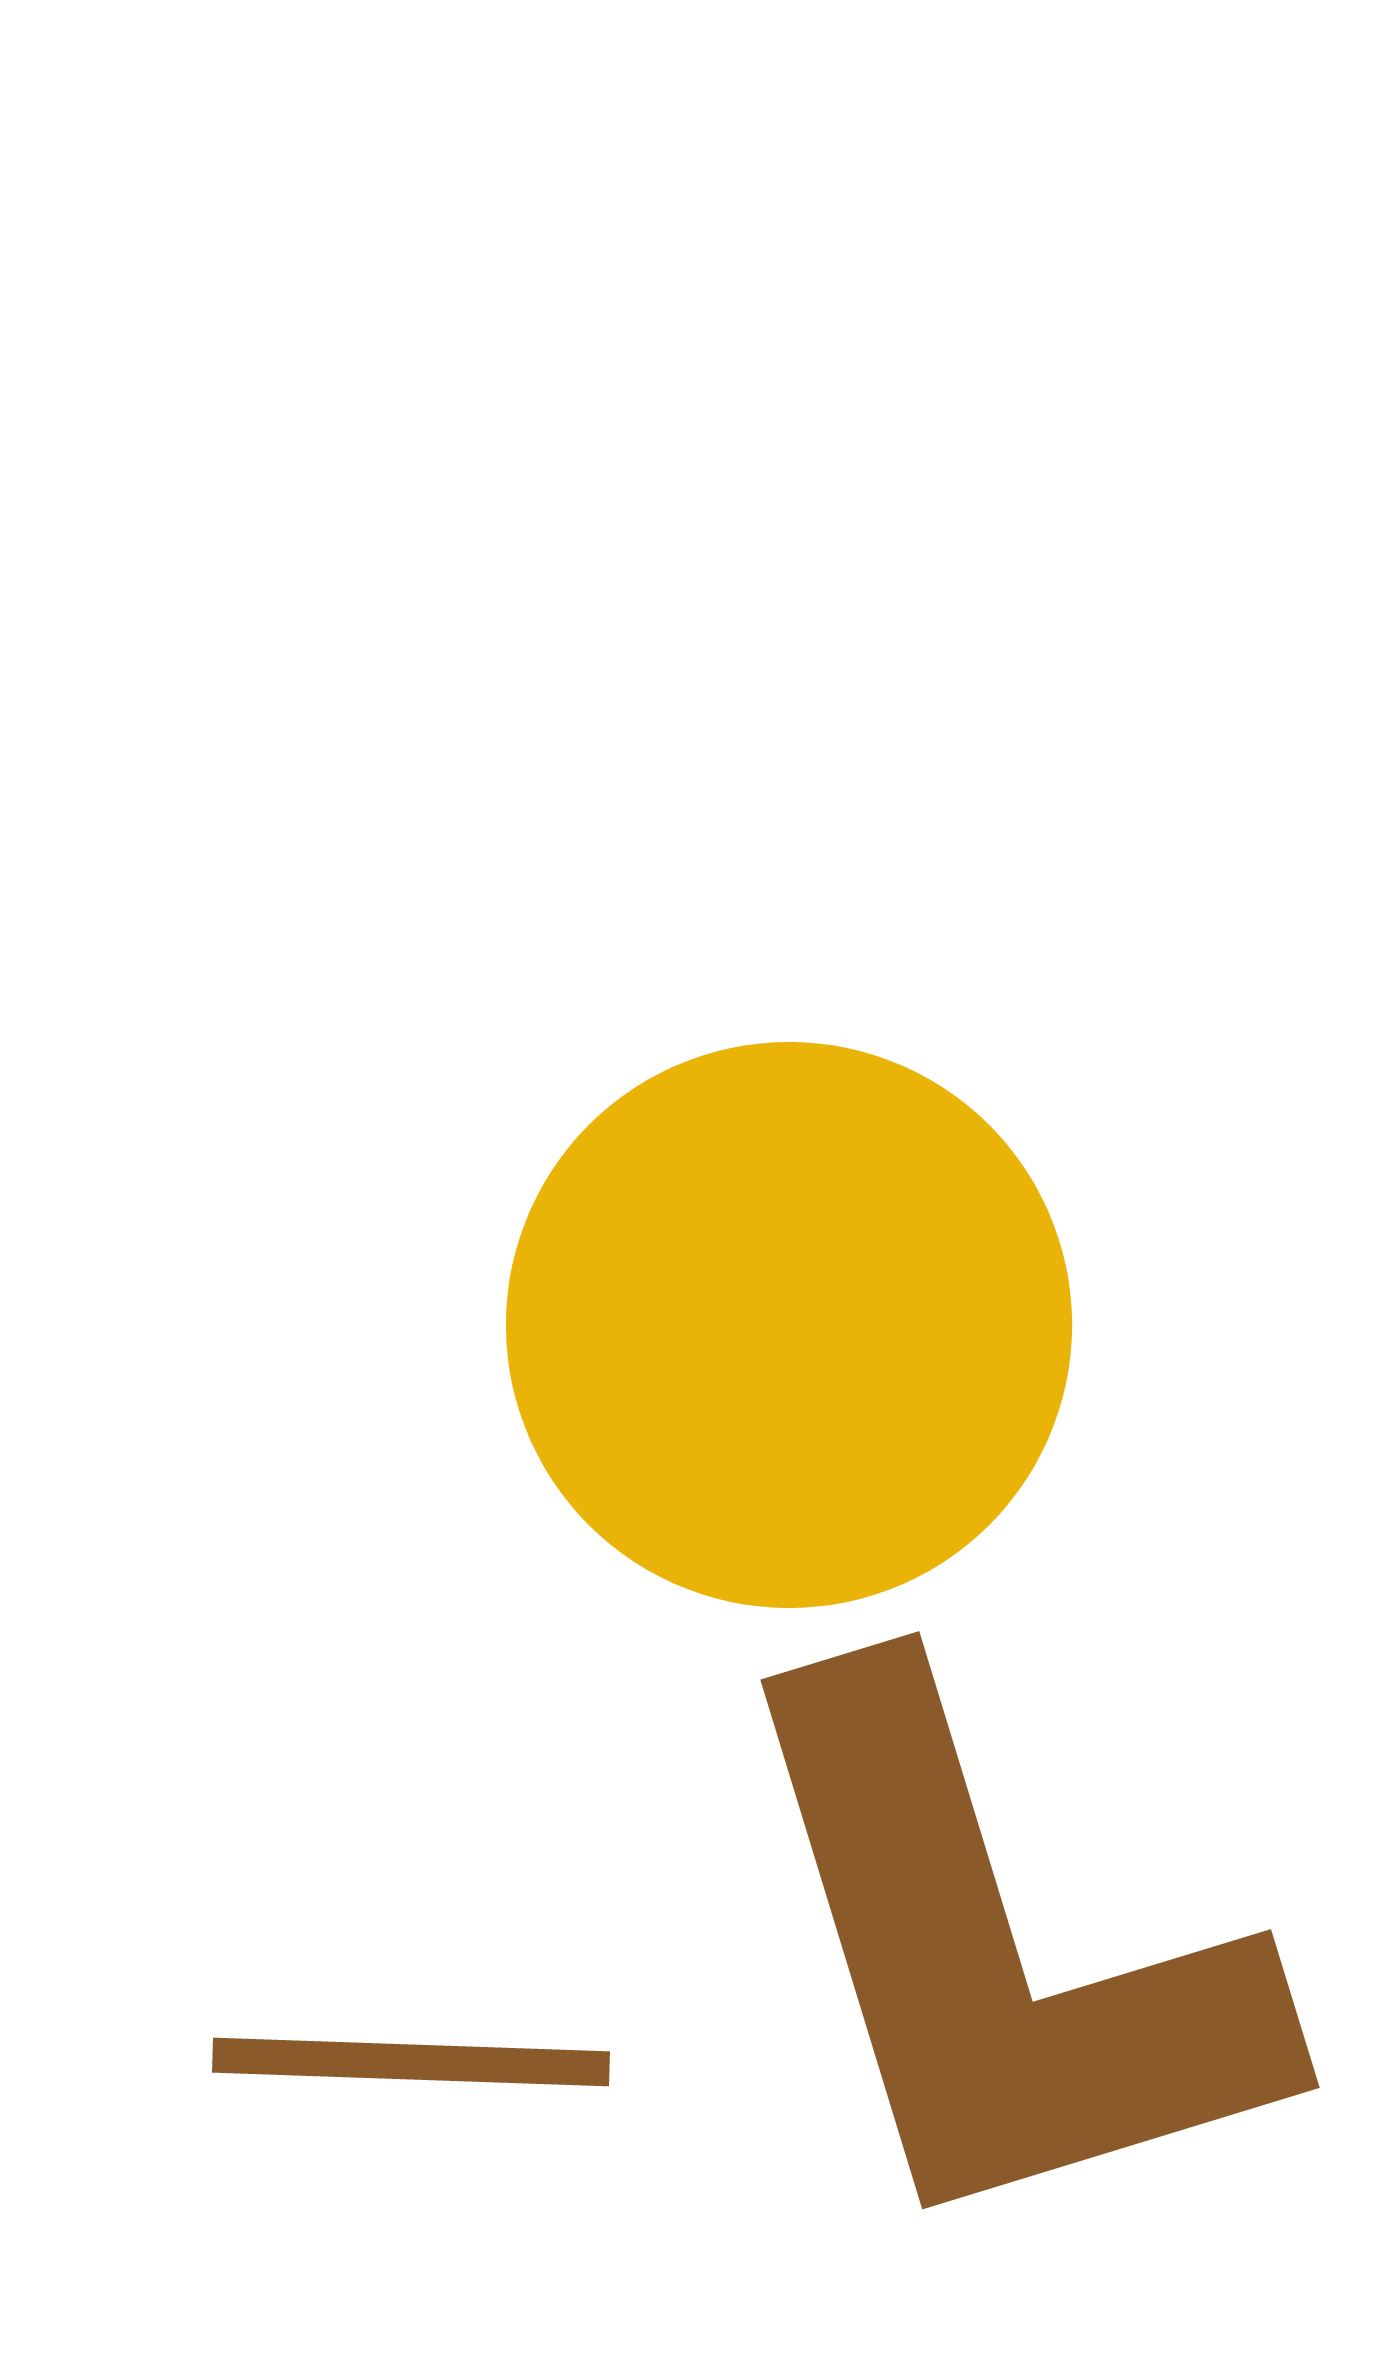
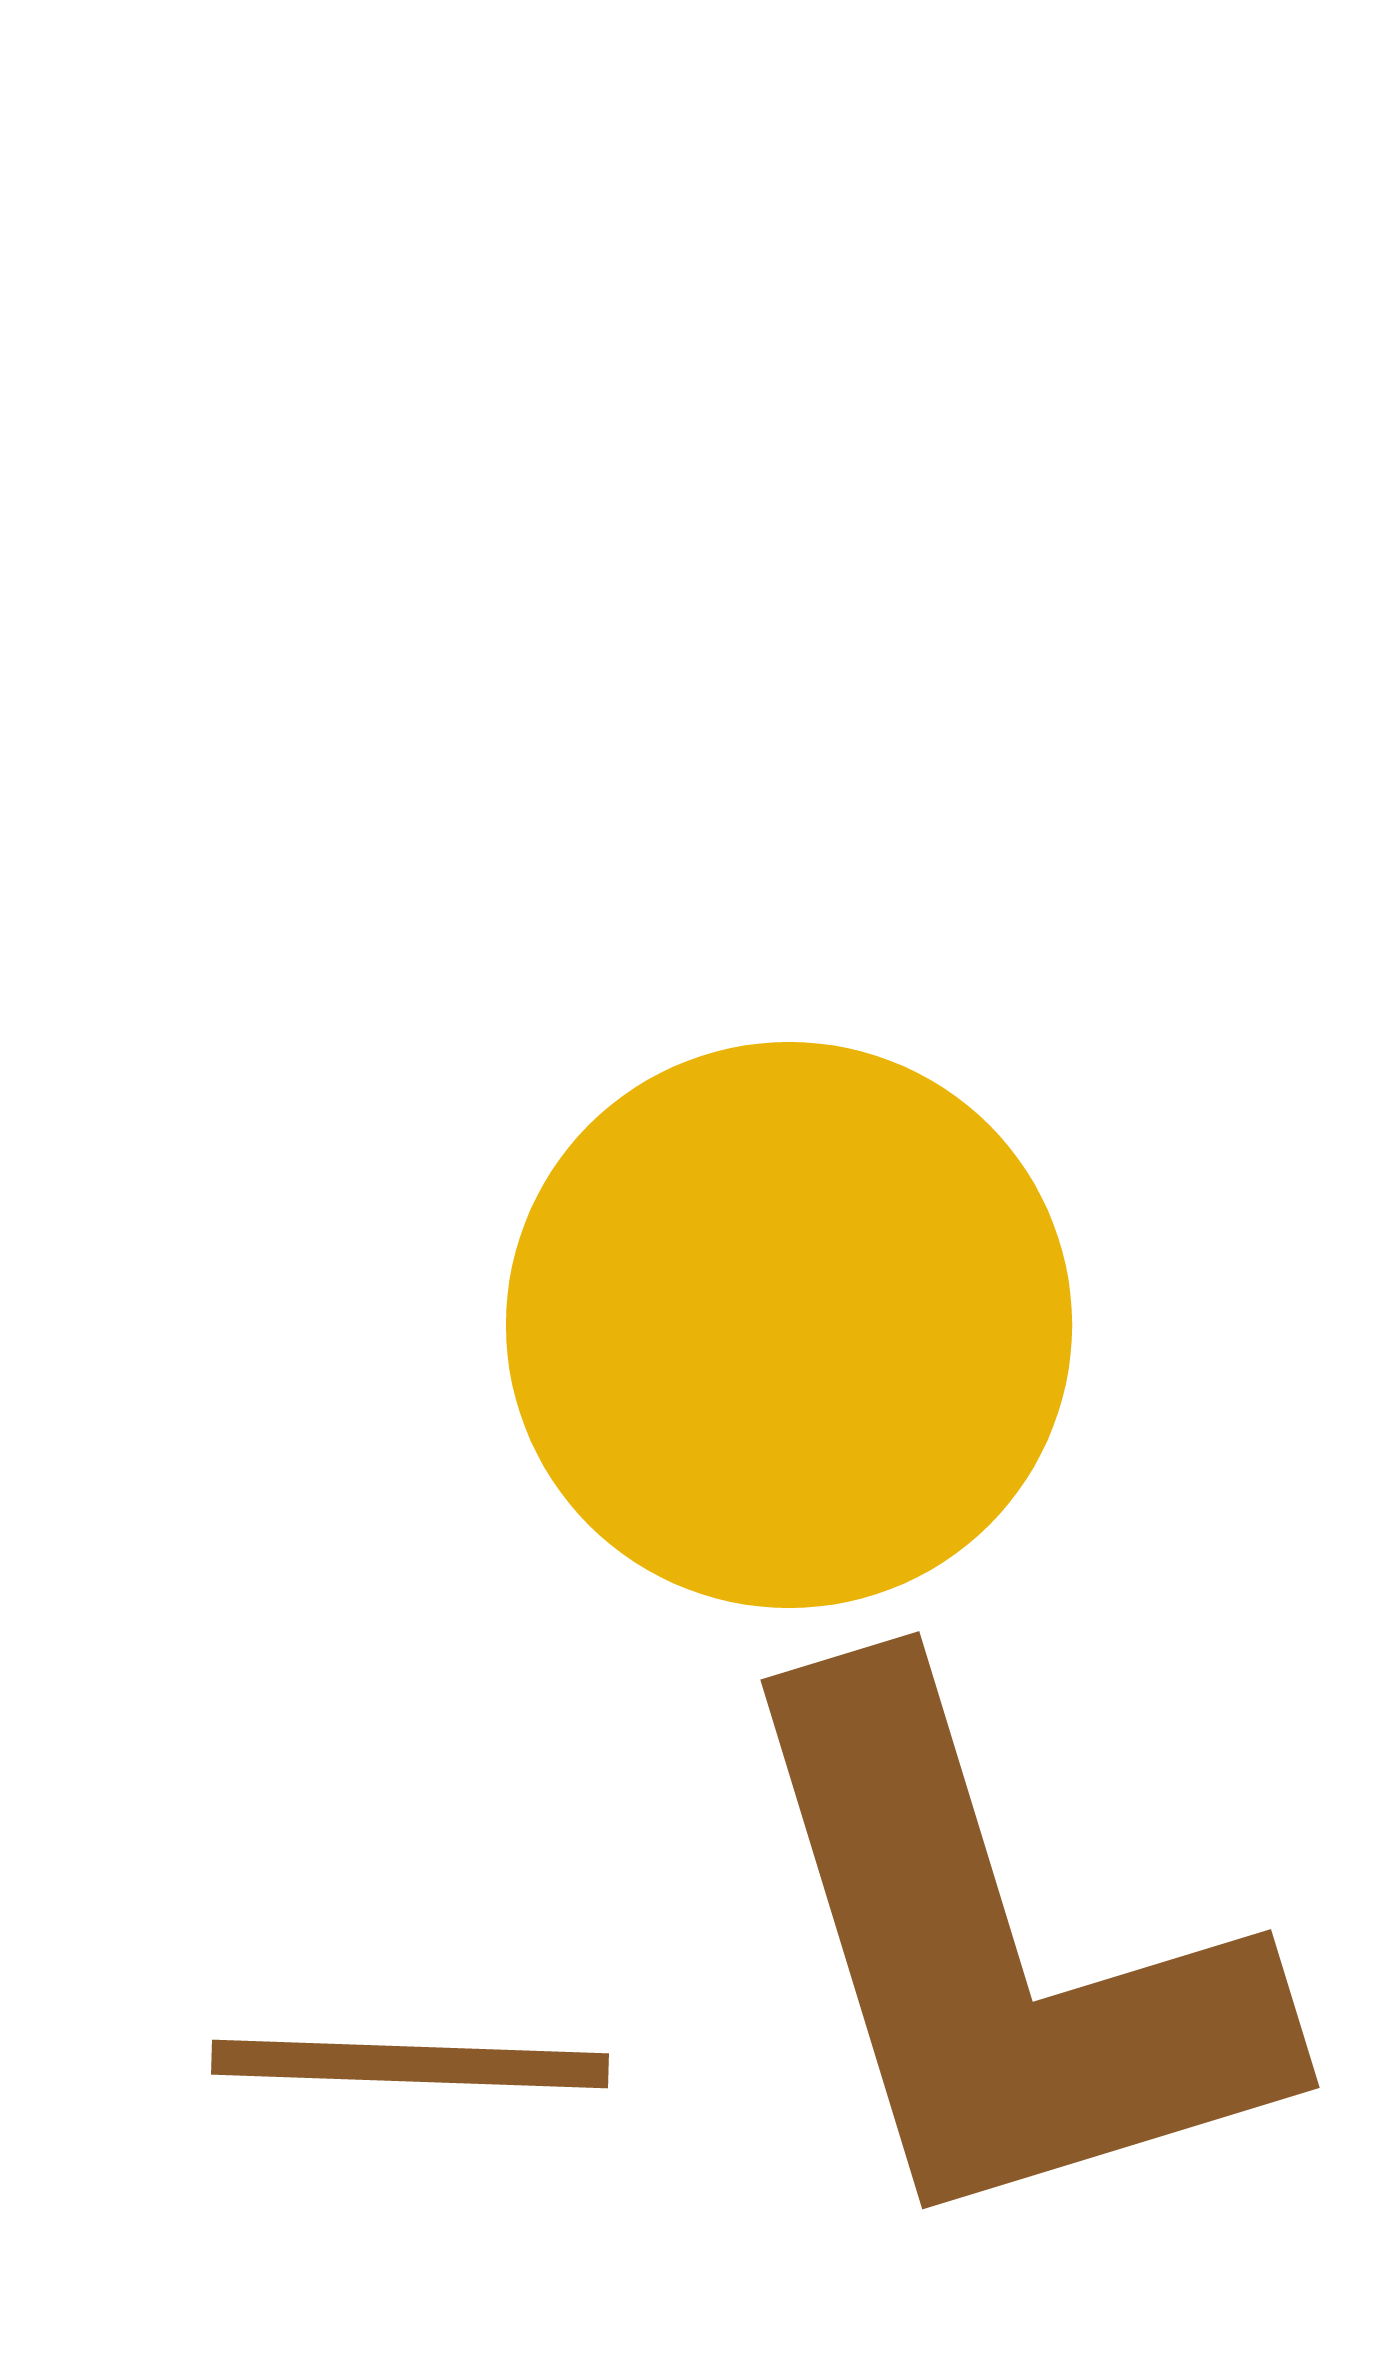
brown line: moved 1 px left, 2 px down
